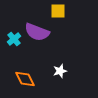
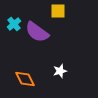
purple semicircle: rotated 15 degrees clockwise
cyan cross: moved 15 px up
